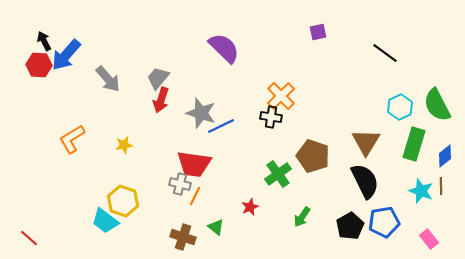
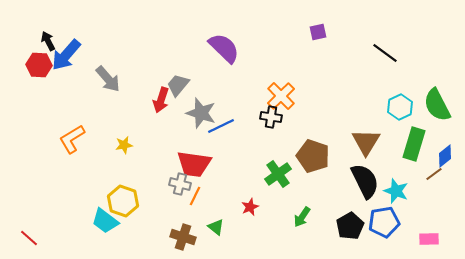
black arrow: moved 4 px right
gray trapezoid: moved 20 px right, 7 px down
brown line: moved 7 px left, 12 px up; rotated 54 degrees clockwise
cyan star: moved 25 px left
pink rectangle: rotated 54 degrees counterclockwise
